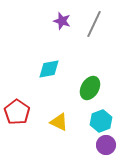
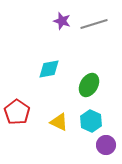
gray line: rotated 48 degrees clockwise
green ellipse: moved 1 px left, 3 px up
cyan hexagon: moved 10 px left; rotated 15 degrees counterclockwise
